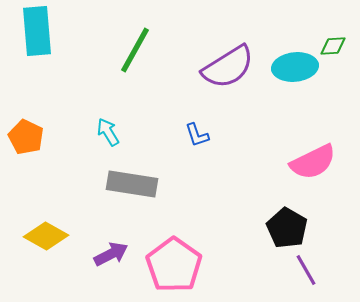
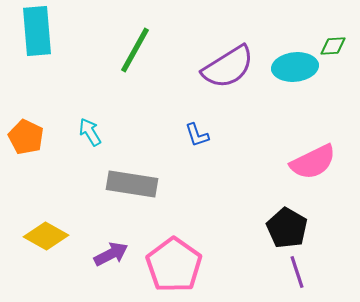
cyan arrow: moved 18 px left
purple line: moved 9 px left, 2 px down; rotated 12 degrees clockwise
